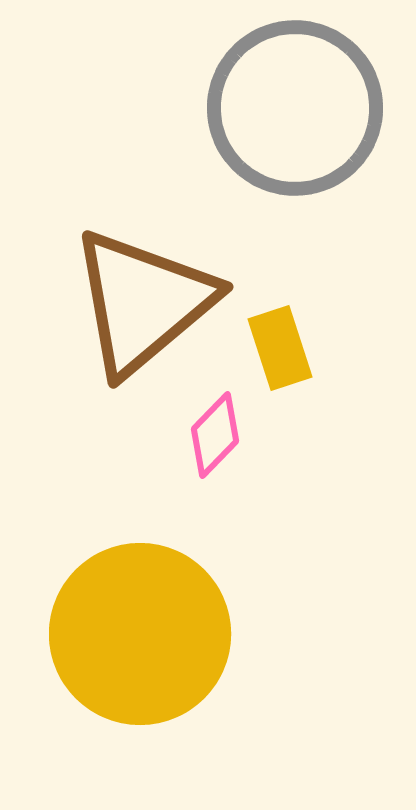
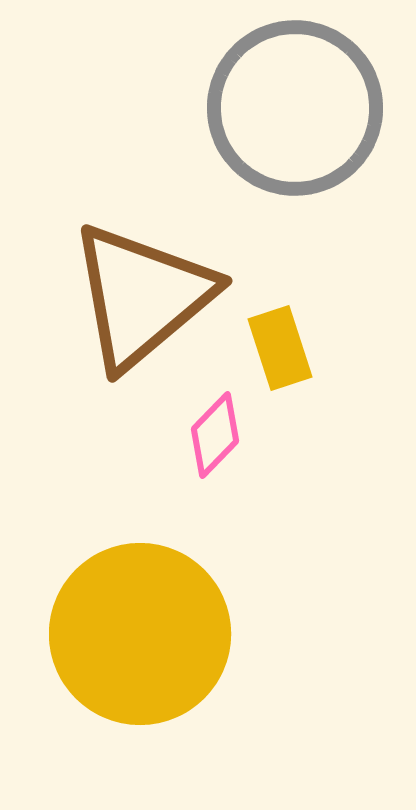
brown triangle: moved 1 px left, 6 px up
